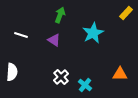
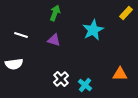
green arrow: moved 5 px left, 2 px up
cyan star: moved 3 px up
purple triangle: rotated 16 degrees counterclockwise
white semicircle: moved 2 px right, 8 px up; rotated 78 degrees clockwise
white cross: moved 2 px down
